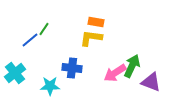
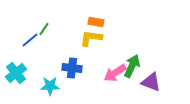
cyan cross: moved 1 px right
